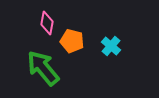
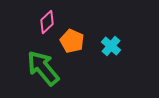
pink diamond: moved 1 px up; rotated 35 degrees clockwise
orange pentagon: rotated 10 degrees clockwise
